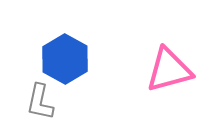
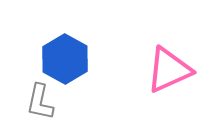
pink triangle: rotated 9 degrees counterclockwise
